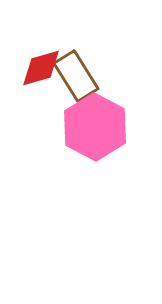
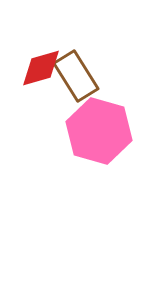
pink hexagon: moved 4 px right, 4 px down; rotated 12 degrees counterclockwise
